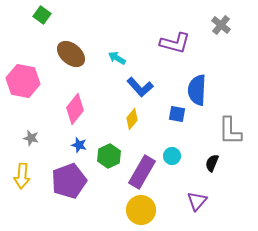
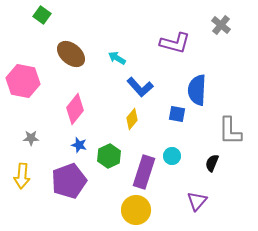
gray star: rotated 14 degrees counterclockwise
purple rectangle: moved 2 px right; rotated 12 degrees counterclockwise
yellow circle: moved 5 px left
